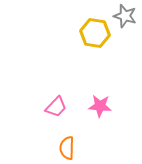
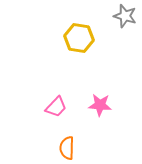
yellow hexagon: moved 16 px left, 5 px down
pink star: moved 1 px up
